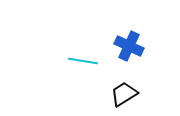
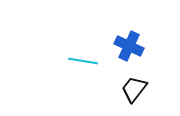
black trapezoid: moved 10 px right, 5 px up; rotated 20 degrees counterclockwise
